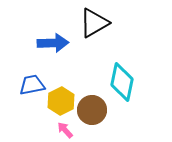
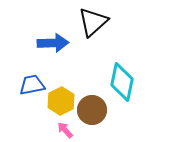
black triangle: moved 1 px left, 1 px up; rotated 12 degrees counterclockwise
